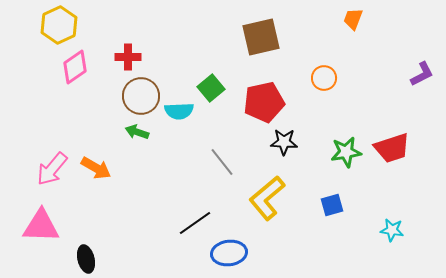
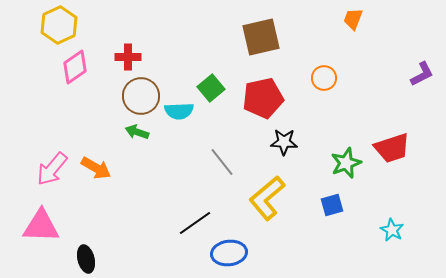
red pentagon: moved 1 px left, 4 px up
green star: moved 11 px down; rotated 12 degrees counterclockwise
cyan star: rotated 20 degrees clockwise
